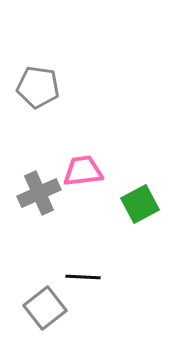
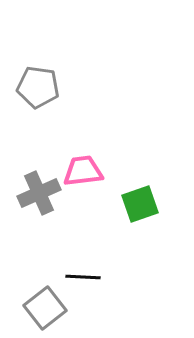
green square: rotated 9 degrees clockwise
